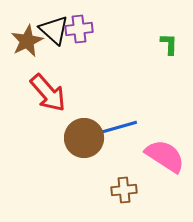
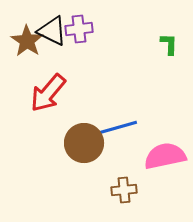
black triangle: moved 2 px left, 1 px down; rotated 16 degrees counterclockwise
brown star: rotated 12 degrees counterclockwise
red arrow: rotated 81 degrees clockwise
brown circle: moved 5 px down
pink semicircle: rotated 45 degrees counterclockwise
